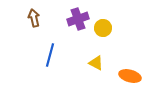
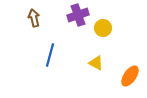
purple cross: moved 4 px up
orange ellipse: rotated 70 degrees counterclockwise
